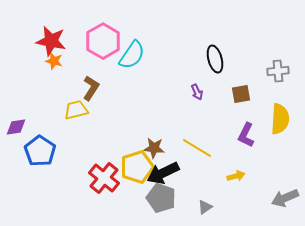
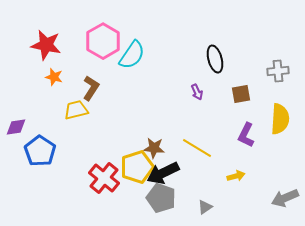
red star: moved 5 px left, 4 px down
orange star: moved 16 px down
